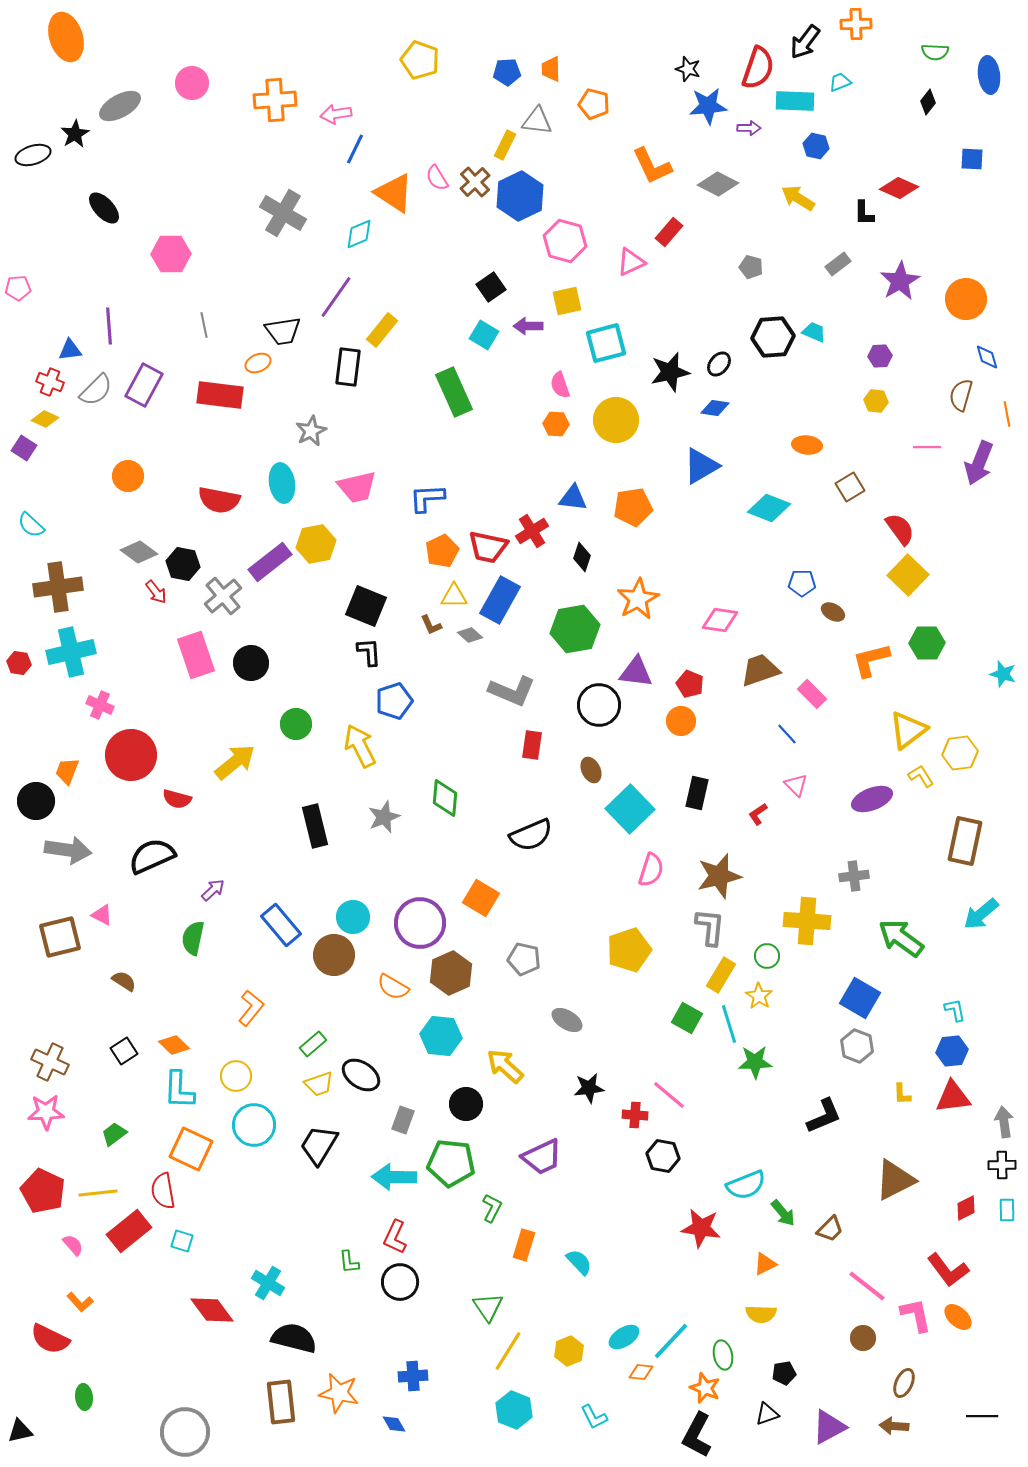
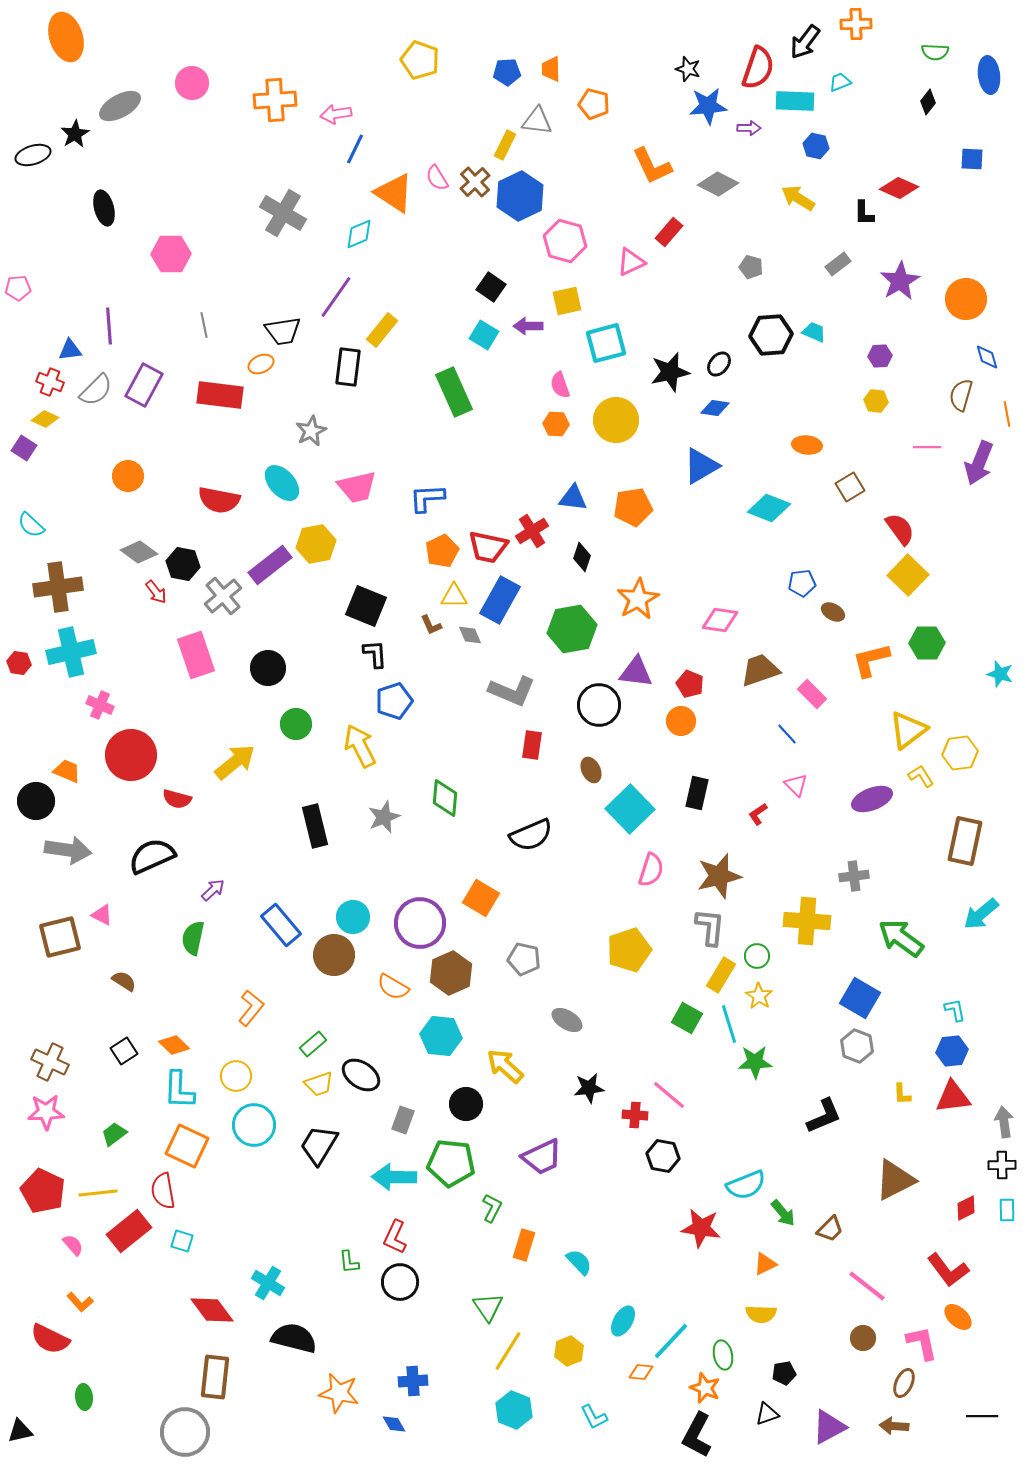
black ellipse at (104, 208): rotated 28 degrees clockwise
black square at (491, 287): rotated 20 degrees counterclockwise
black hexagon at (773, 337): moved 2 px left, 2 px up
orange ellipse at (258, 363): moved 3 px right, 1 px down
cyan ellipse at (282, 483): rotated 33 degrees counterclockwise
purple rectangle at (270, 562): moved 3 px down
blue pentagon at (802, 583): rotated 8 degrees counterclockwise
green hexagon at (575, 629): moved 3 px left
gray diamond at (470, 635): rotated 25 degrees clockwise
black L-shape at (369, 652): moved 6 px right, 2 px down
black circle at (251, 663): moved 17 px right, 5 px down
cyan star at (1003, 674): moved 3 px left
orange trapezoid at (67, 771): rotated 92 degrees clockwise
green circle at (767, 956): moved 10 px left
orange square at (191, 1149): moved 4 px left, 3 px up
pink L-shape at (916, 1315): moved 6 px right, 28 px down
cyan ellipse at (624, 1337): moved 1 px left, 16 px up; rotated 28 degrees counterclockwise
blue cross at (413, 1376): moved 5 px down
brown rectangle at (281, 1402): moved 66 px left, 25 px up; rotated 12 degrees clockwise
